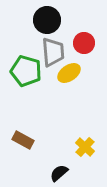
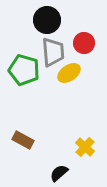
green pentagon: moved 2 px left, 1 px up
